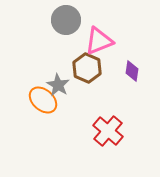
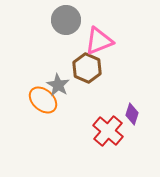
purple diamond: moved 43 px down; rotated 10 degrees clockwise
